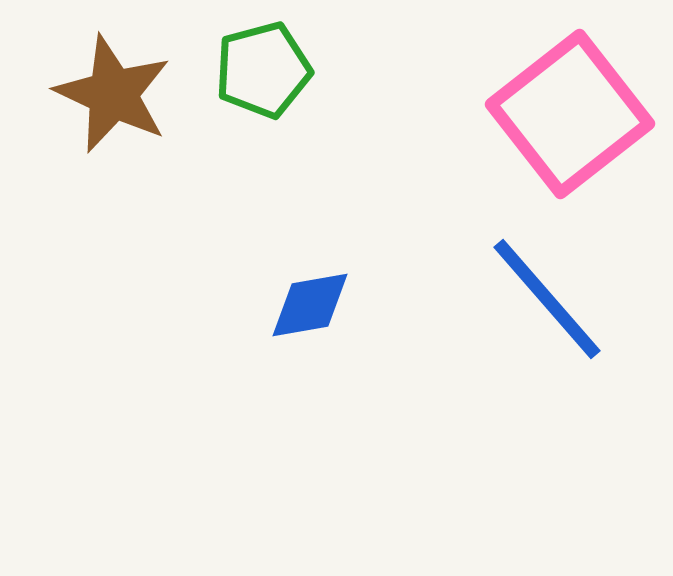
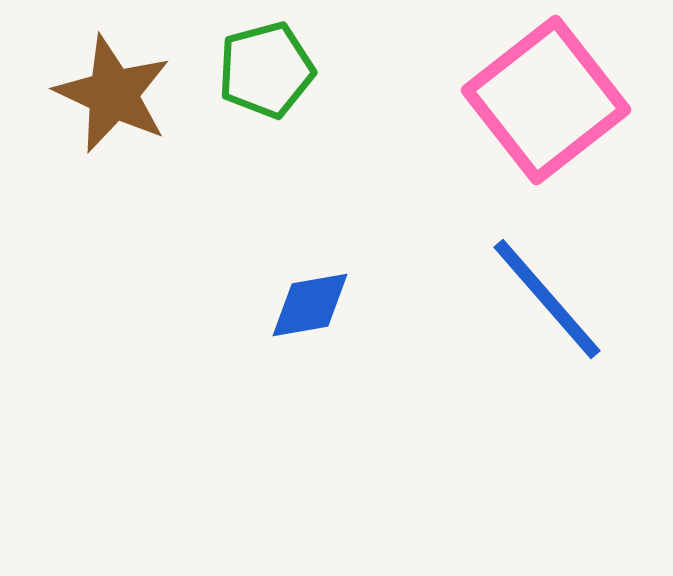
green pentagon: moved 3 px right
pink square: moved 24 px left, 14 px up
